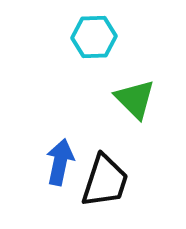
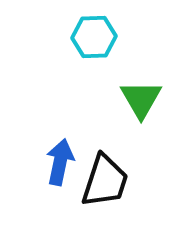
green triangle: moved 6 px right; rotated 15 degrees clockwise
